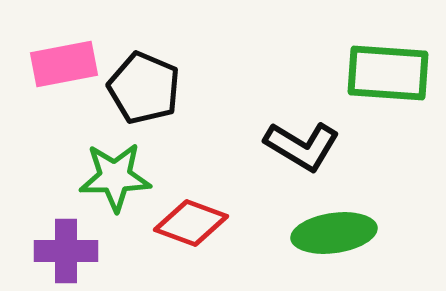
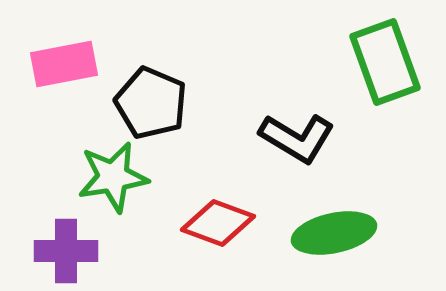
green rectangle: moved 3 px left, 11 px up; rotated 66 degrees clockwise
black pentagon: moved 7 px right, 15 px down
black L-shape: moved 5 px left, 8 px up
green star: moved 2 px left; rotated 8 degrees counterclockwise
red diamond: moved 27 px right
green ellipse: rotated 4 degrees counterclockwise
